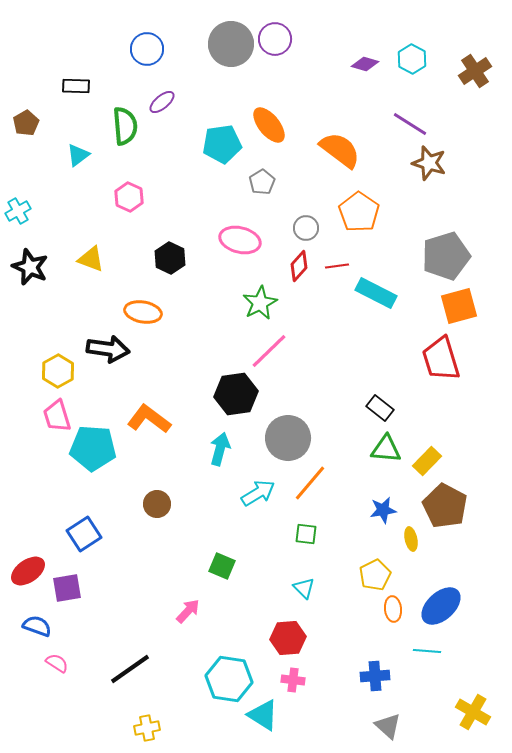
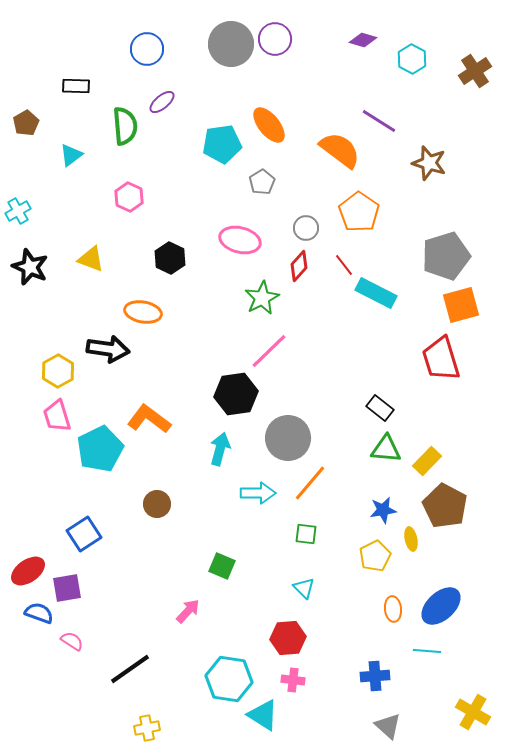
purple diamond at (365, 64): moved 2 px left, 24 px up
purple line at (410, 124): moved 31 px left, 3 px up
cyan triangle at (78, 155): moved 7 px left
red line at (337, 266): moved 7 px right, 1 px up; rotated 60 degrees clockwise
green star at (260, 303): moved 2 px right, 5 px up
orange square at (459, 306): moved 2 px right, 1 px up
cyan pentagon at (93, 448): moved 7 px right, 1 px down; rotated 30 degrees counterclockwise
cyan arrow at (258, 493): rotated 32 degrees clockwise
yellow pentagon at (375, 575): moved 19 px up
blue semicircle at (37, 626): moved 2 px right, 13 px up
pink semicircle at (57, 663): moved 15 px right, 22 px up
